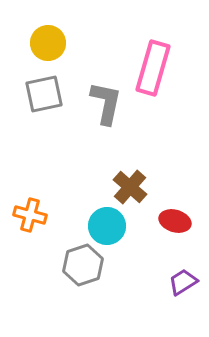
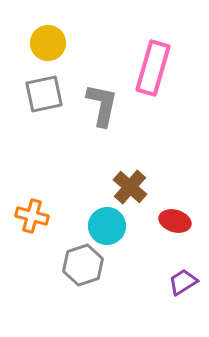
gray L-shape: moved 4 px left, 2 px down
orange cross: moved 2 px right, 1 px down
